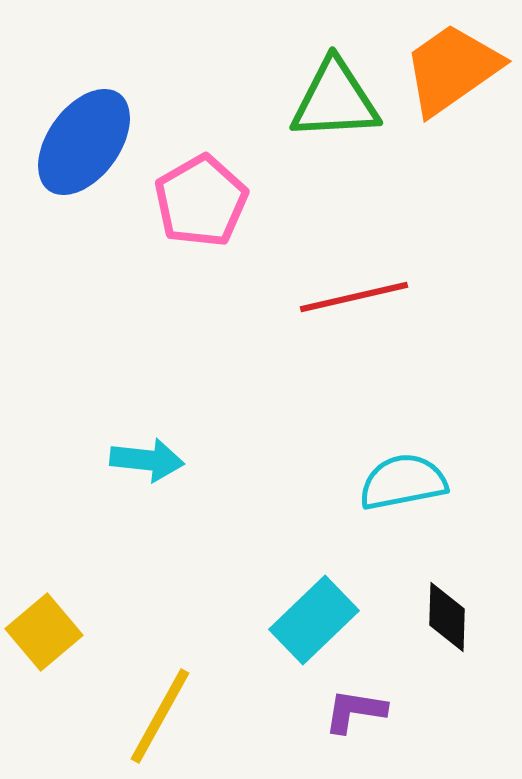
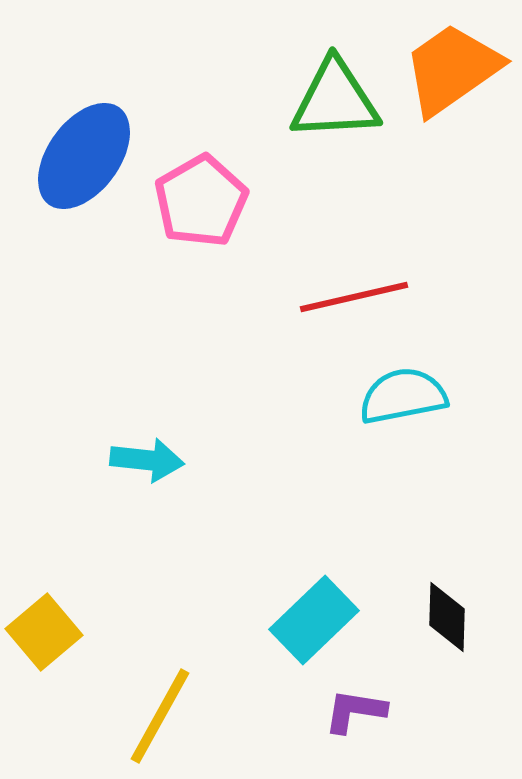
blue ellipse: moved 14 px down
cyan semicircle: moved 86 px up
